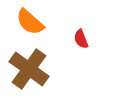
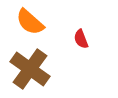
brown cross: moved 1 px right
